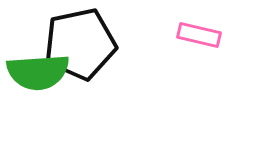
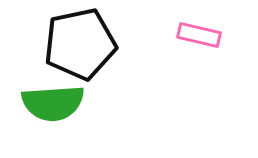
green semicircle: moved 15 px right, 31 px down
